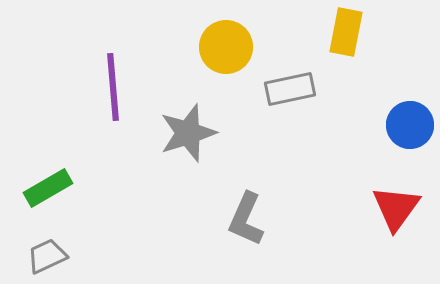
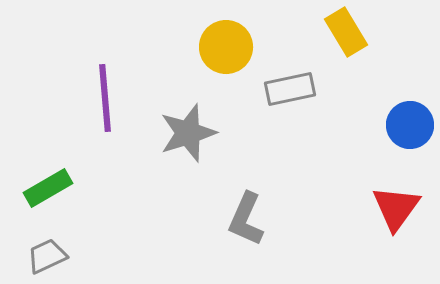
yellow rectangle: rotated 42 degrees counterclockwise
purple line: moved 8 px left, 11 px down
